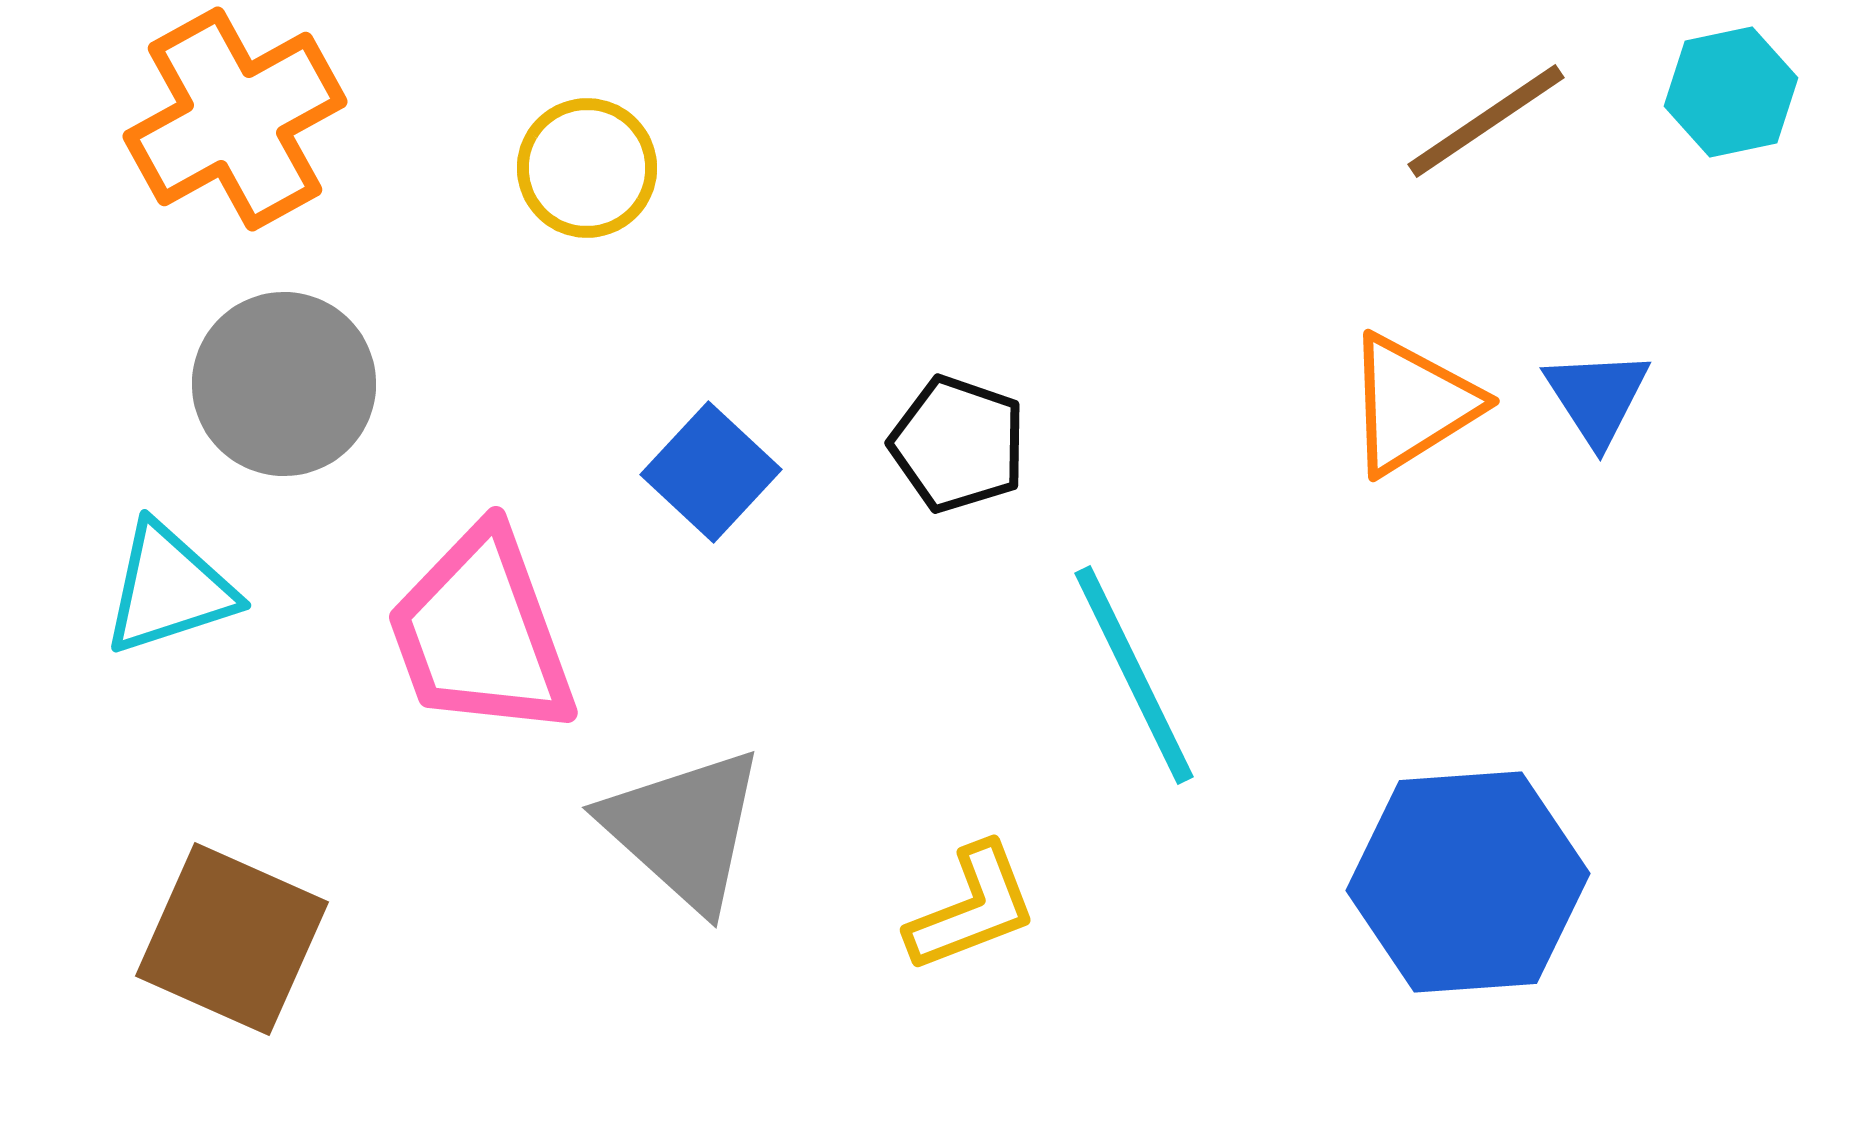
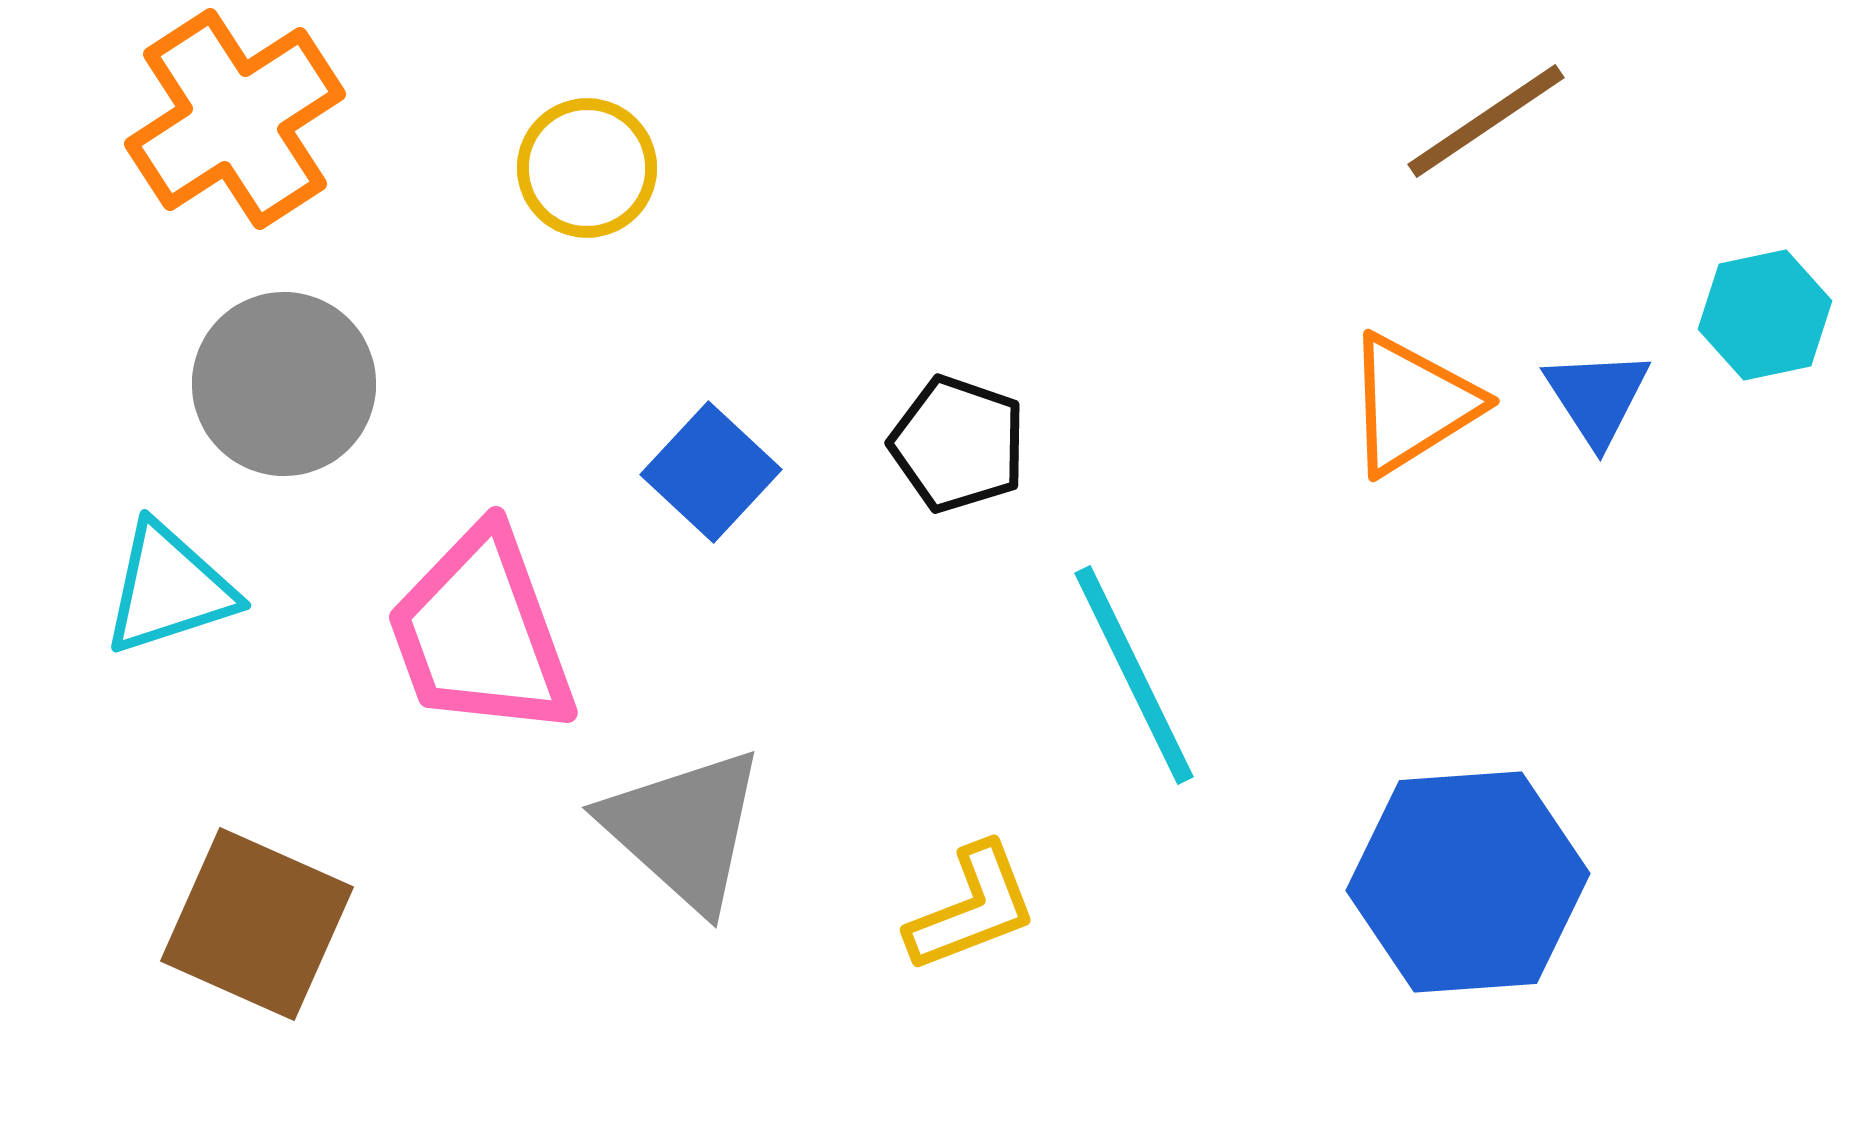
cyan hexagon: moved 34 px right, 223 px down
orange cross: rotated 4 degrees counterclockwise
brown square: moved 25 px right, 15 px up
